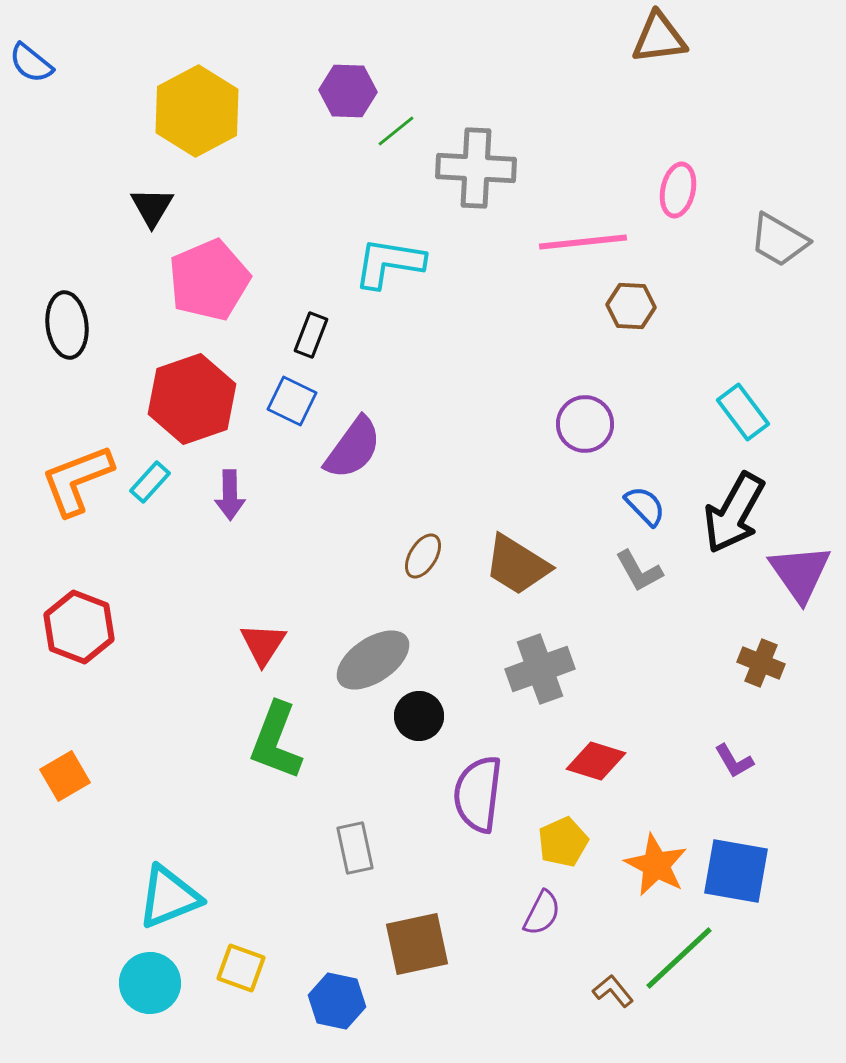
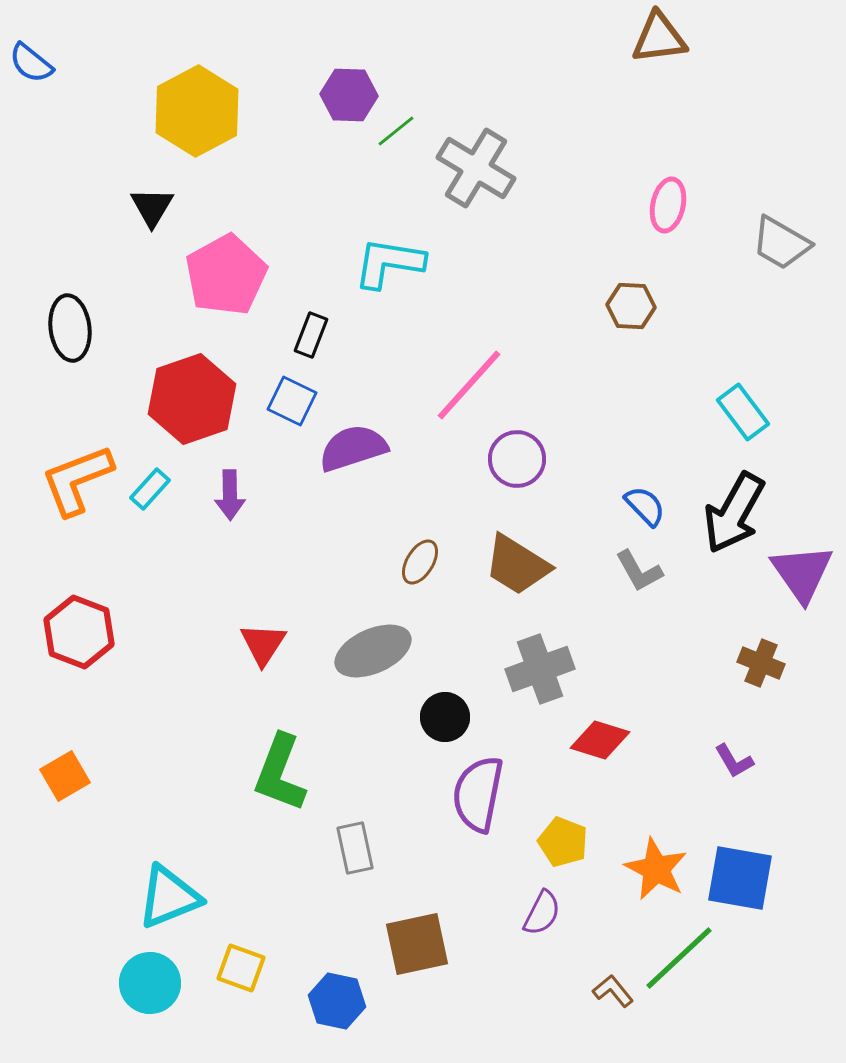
purple hexagon at (348, 91): moved 1 px right, 4 px down
gray cross at (476, 168): rotated 28 degrees clockwise
pink ellipse at (678, 190): moved 10 px left, 15 px down
gray trapezoid at (779, 240): moved 2 px right, 3 px down
pink line at (583, 242): moved 114 px left, 143 px down; rotated 42 degrees counterclockwise
pink pentagon at (209, 280): moved 17 px right, 5 px up; rotated 6 degrees counterclockwise
black ellipse at (67, 325): moved 3 px right, 3 px down
purple circle at (585, 424): moved 68 px left, 35 px down
purple semicircle at (353, 448): rotated 144 degrees counterclockwise
cyan rectangle at (150, 482): moved 7 px down
brown ellipse at (423, 556): moved 3 px left, 6 px down
purple triangle at (800, 573): moved 2 px right
red hexagon at (79, 627): moved 5 px down
gray ellipse at (373, 660): moved 9 px up; rotated 10 degrees clockwise
black circle at (419, 716): moved 26 px right, 1 px down
green L-shape at (276, 741): moved 4 px right, 32 px down
red diamond at (596, 761): moved 4 px right, 21 px up
purple semicircle at (478, 794): rotated 4 degrees clockwise
yellow pentagon at (563, 842): rotated 27 degrees counterclockwise
orange star at (656, 865): moved 4 px down
blue square at (736, 871): moved 4 px right, 7 px down
